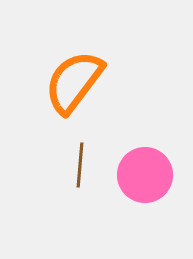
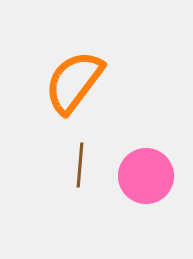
pink circle: moved 1 px right, 1 px down
